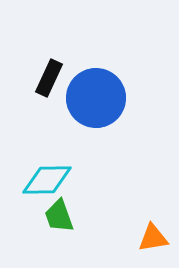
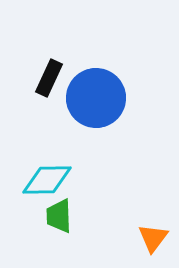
green trapezoid: rotated 18 degrees clockwise
orange triangle: rotated 44 degrees counterclockwise
